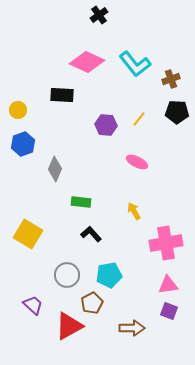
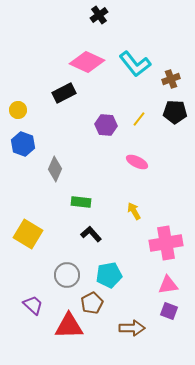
black rectangle: moved 2 px right, 2 px up; rotated 30 degrees counterclockwise
black pentagon: moved 2 px left
blue hexagon: rotated 20 degrees counterclockwise
red triangle: rotated 28 degrees clockwise
